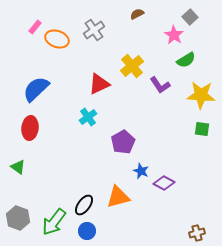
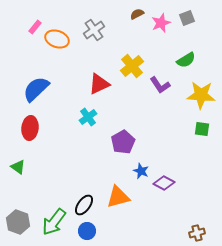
gray square: moved 3 px left, 1 px down; rotated 21 degrees clockwise
pink star: moved 13 px left, 12 px up; rotated 18 degrees clockwise
gray hexagon: moved 4 px down
